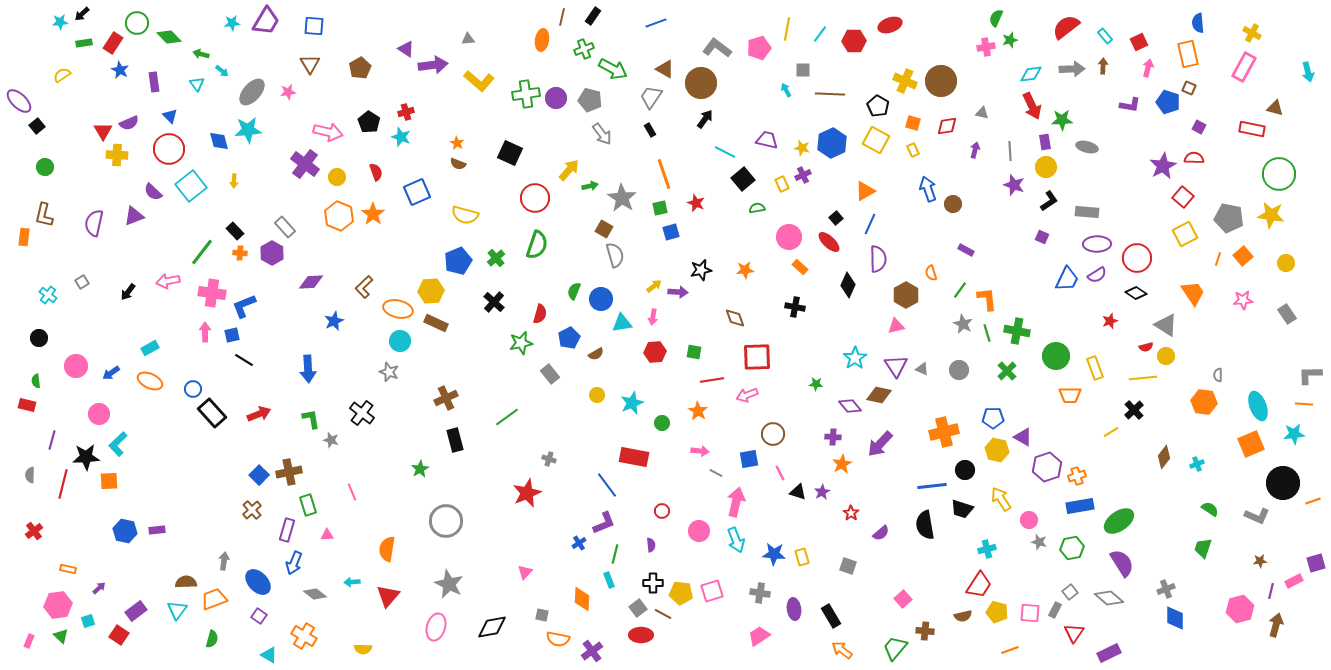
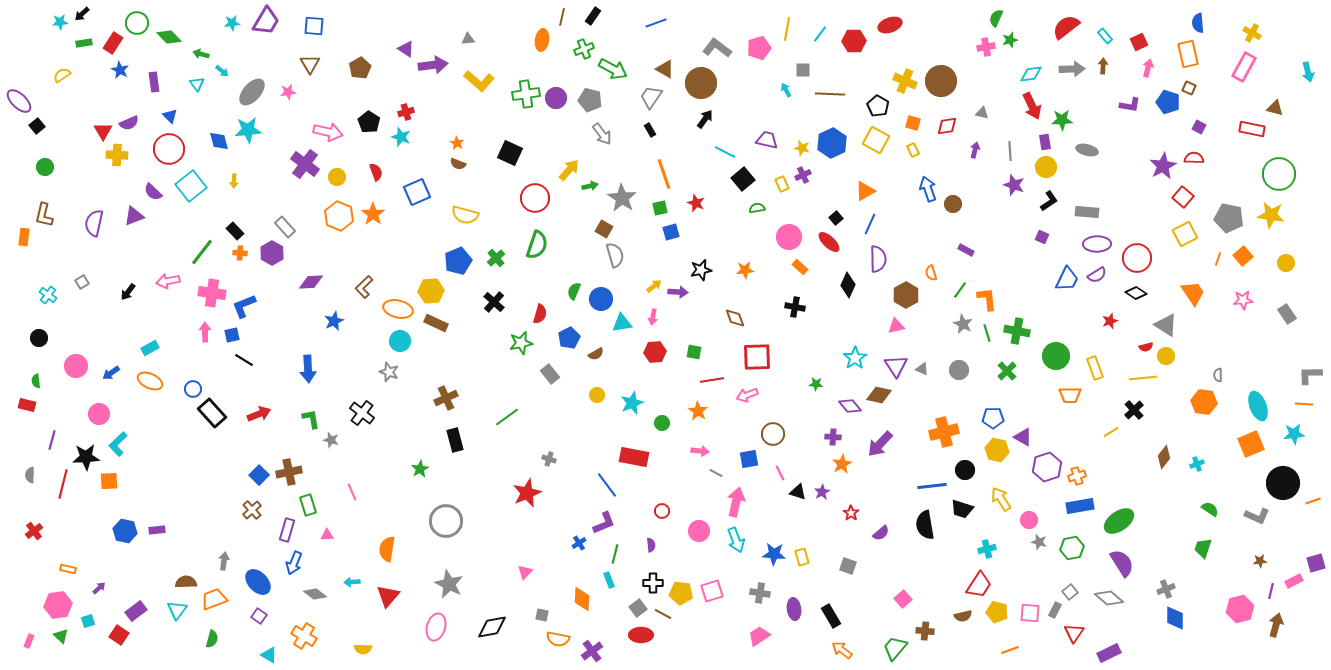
gray ellipse at (1087, 147): moved 3 px down
